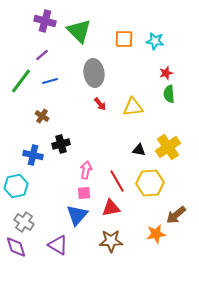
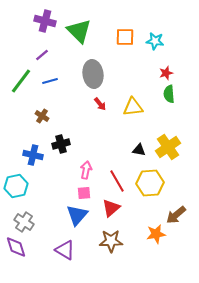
orange square: moved 1 px right, 2 px up
gray ellipse: moved 1 px left, 1 px down
red triangle: rotated 30 degrees counterclockwise
purple triangle: moved 7 px right, 5 px down
